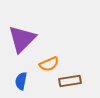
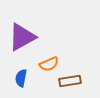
purple triangle: moved 2 px up; rotated 16 degrees clockwise
blue semicircle: moved 3 px up
